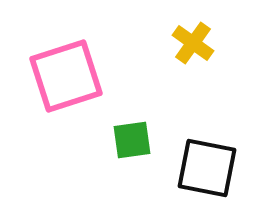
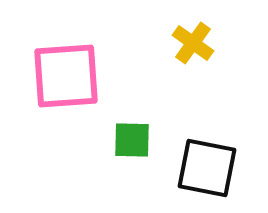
pink square: rotated 14 degrees clockwise
green square: rotated 9 degrees clockwise
